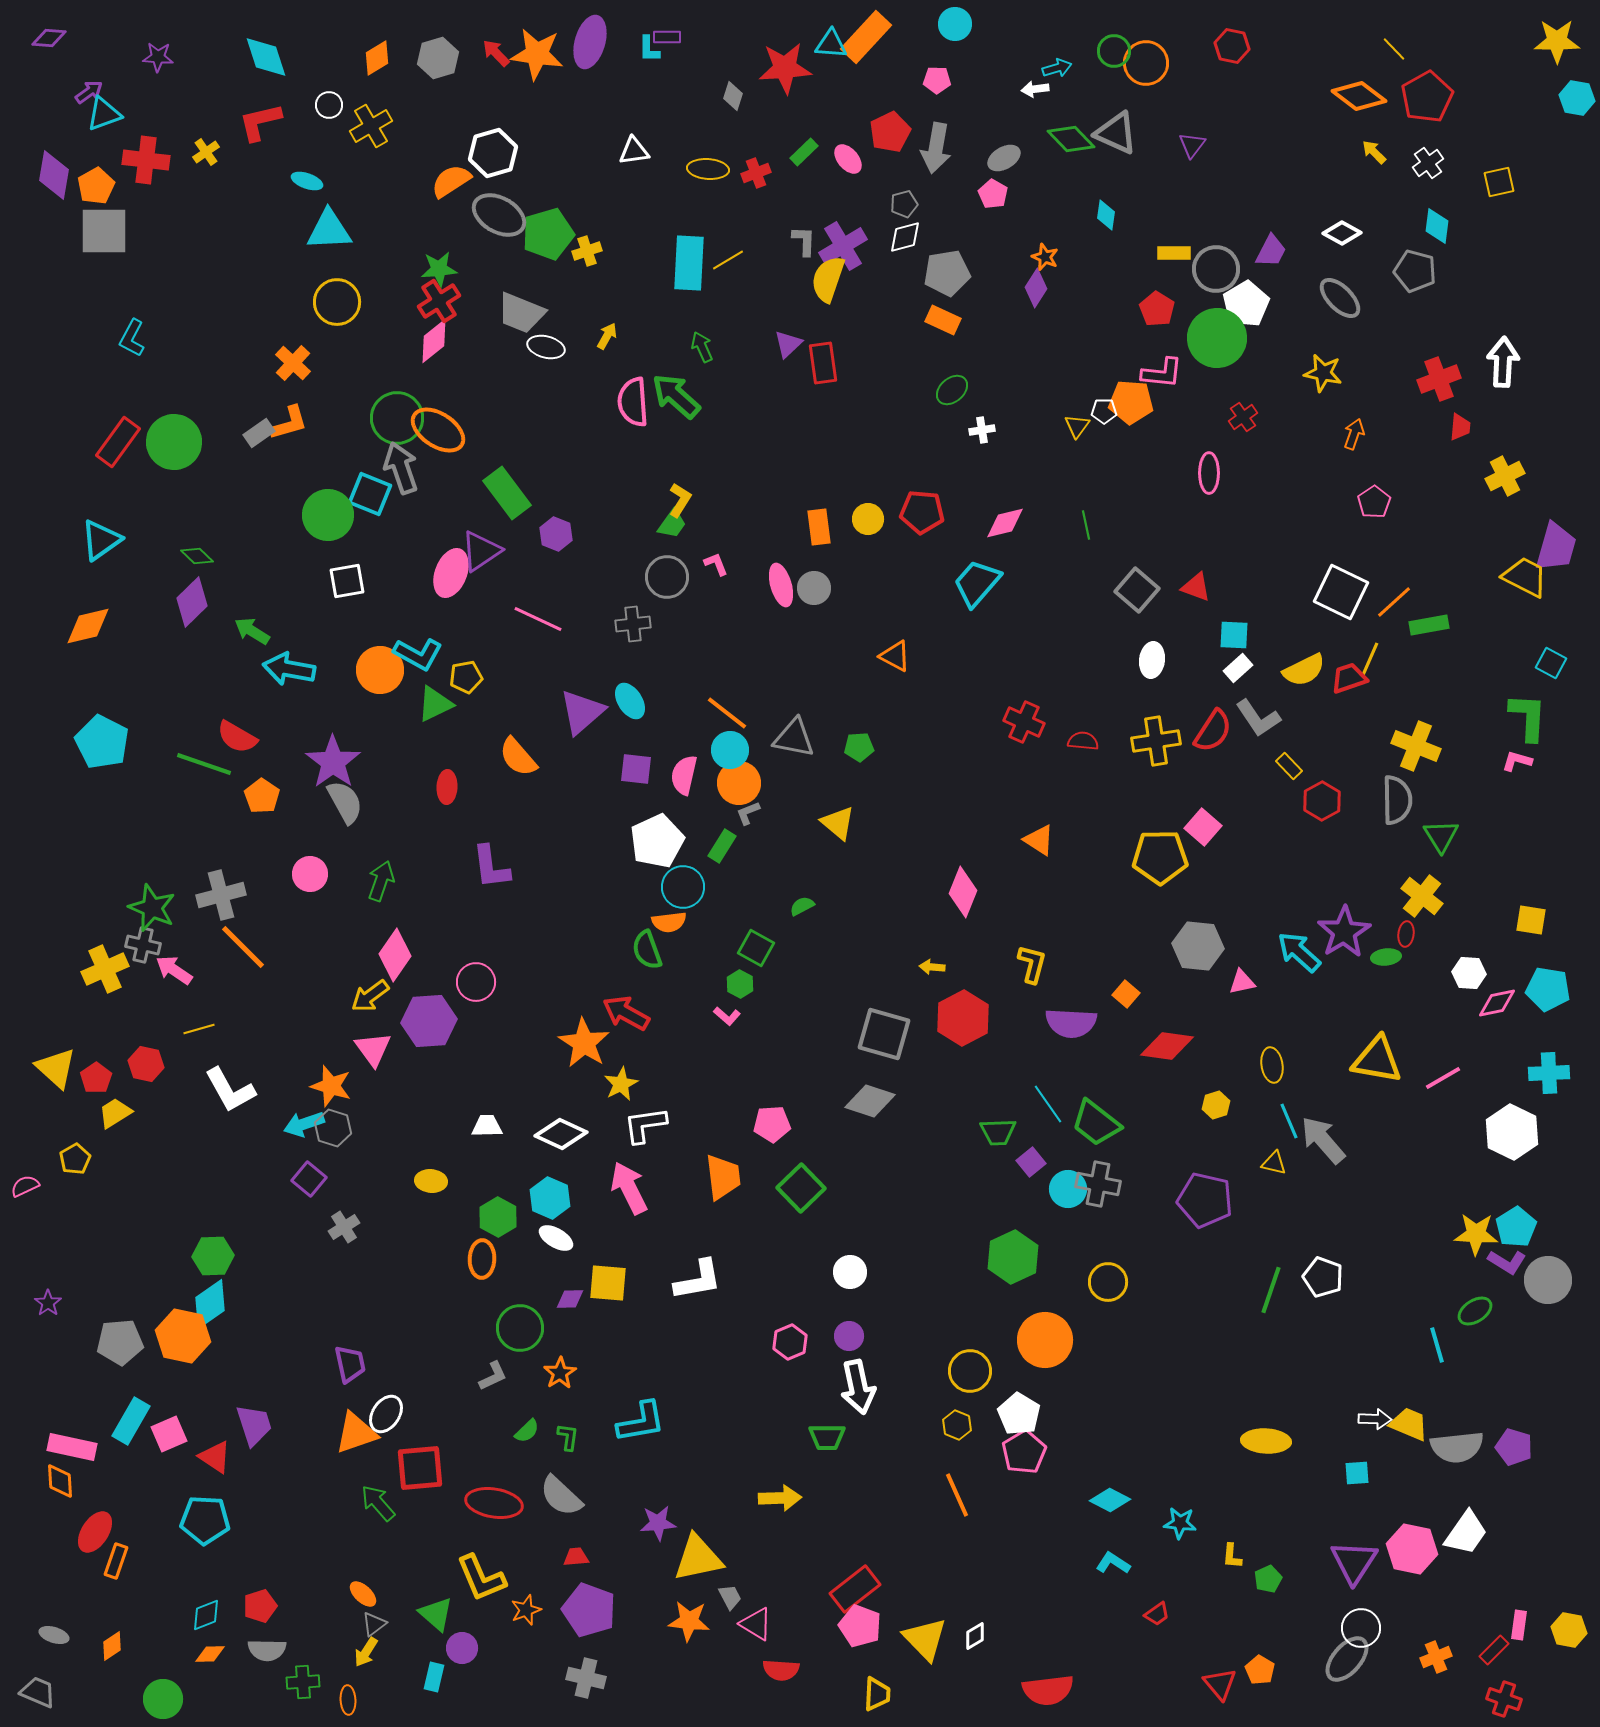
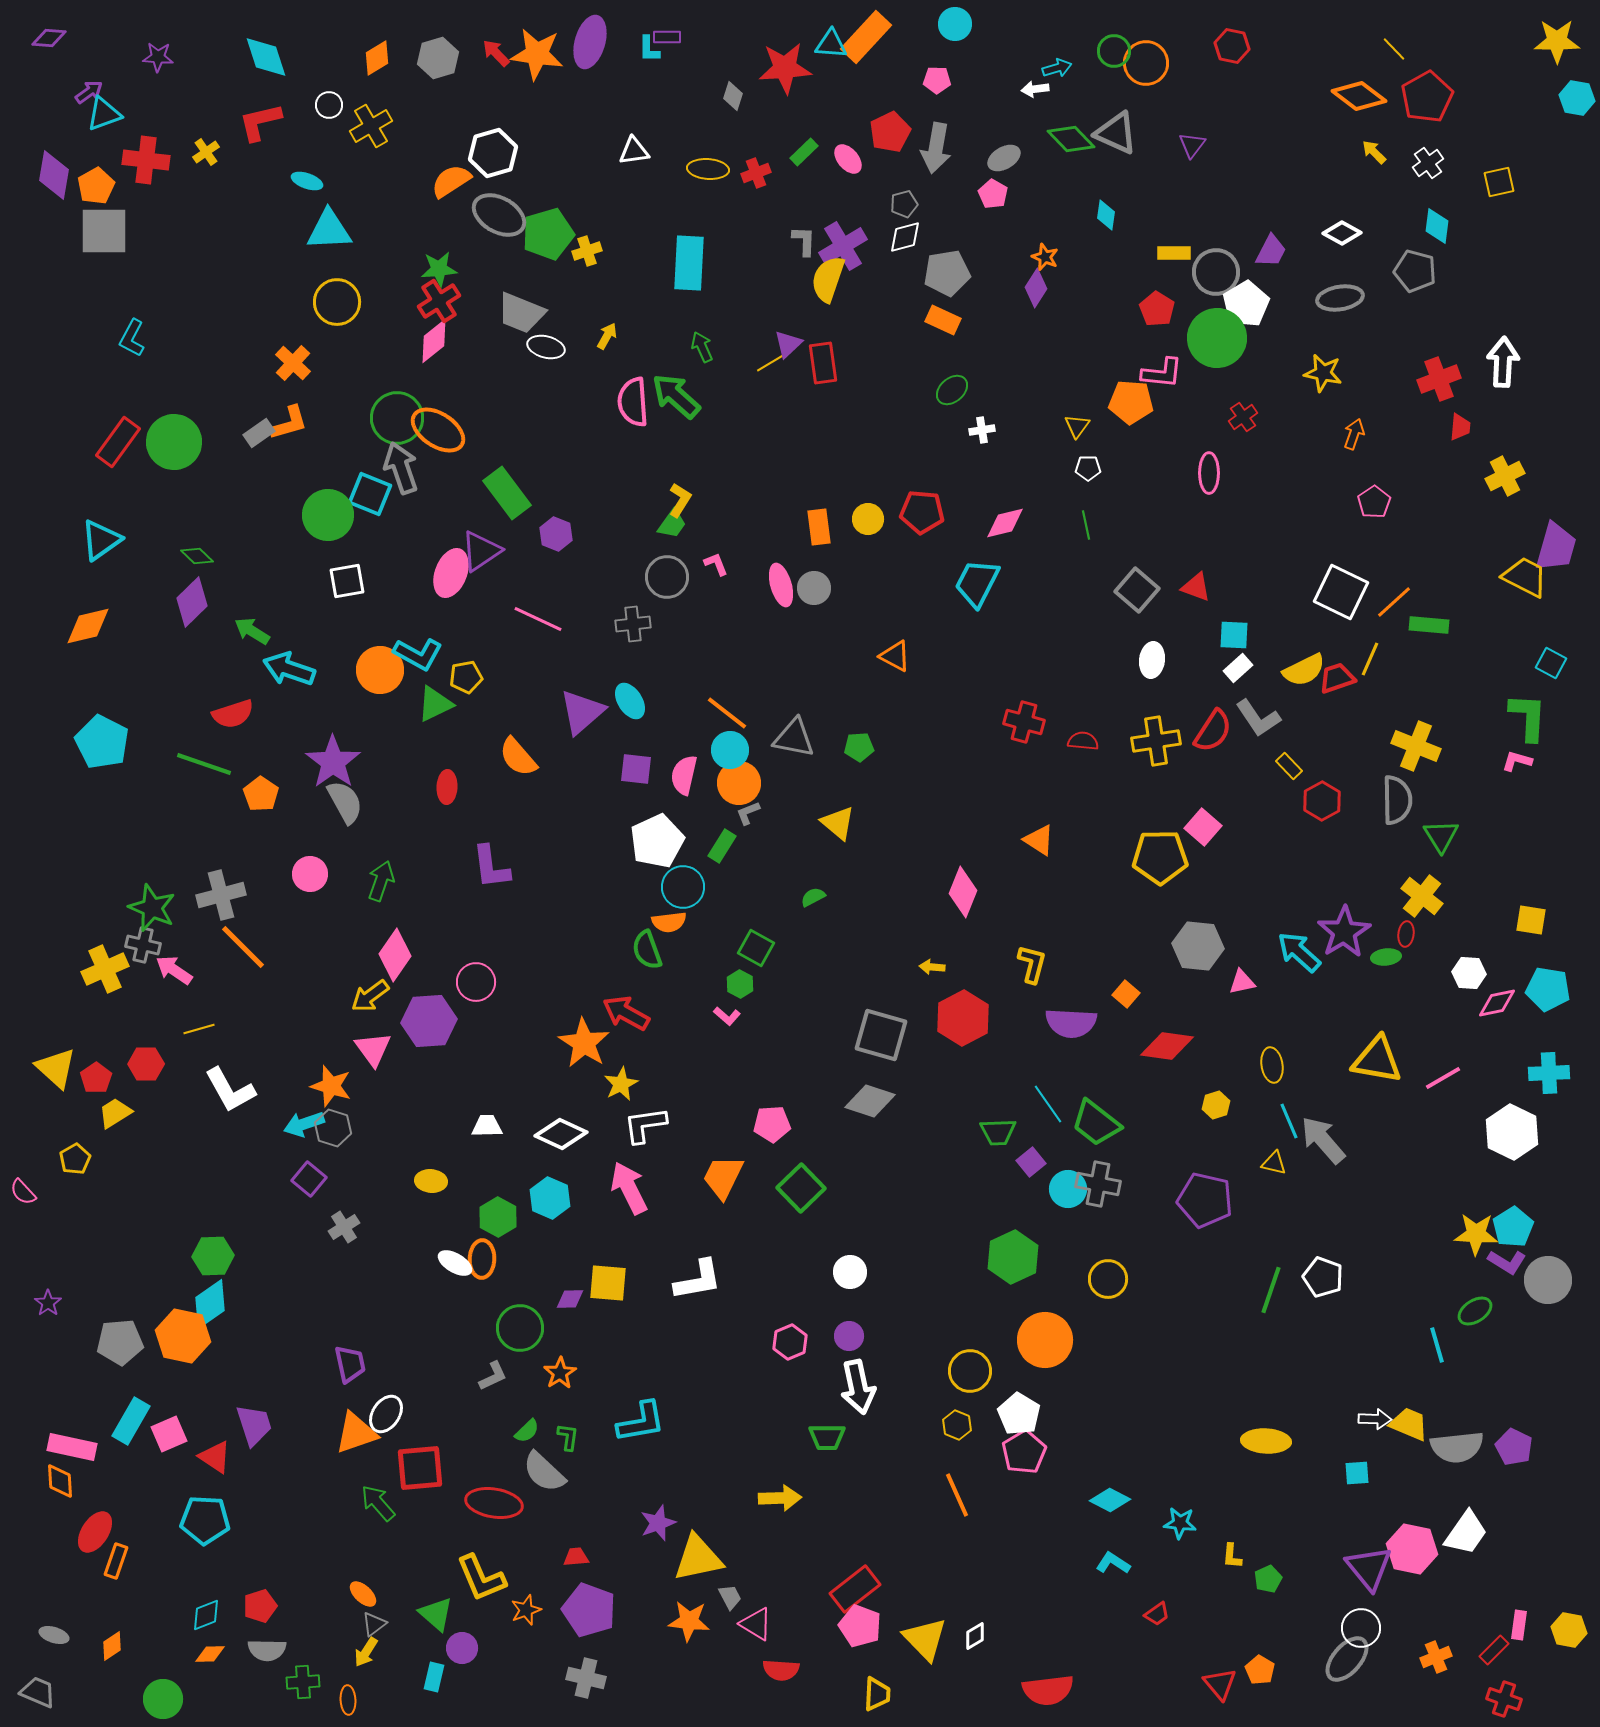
yellow line at (728, 260): moved 44 px right, 102 px down
gray circle at (1216, 269): moved 3 px down
gray ellipse at (1340, 298): rotated 54 degrees counterclockwise
white pentagon at (1104, 411): moved 16 px left, 57 px down
cyan trapezoid at (977, 583): rotated 14 degrees counterclockwise
green rectangle at (1429, 625): rotated 15 degrees clockwise
cyan arrow at (289, 669): rotated 9 degrees clockwise
red trapezoid at (1349, 678): moved 12 px left
red cross at (1024, 722): rotated 9 degrees counterclockwise
red semicircle at (237, 737): moved 4 px left, 23 px up; rotated 48 degrees counterclockwise
orange pentagon at (262, 796): moved 1 px left, 2 px up
green semicircle at (802, 906): moved 11 px right, 9 px up
gray square at (884, 1034): moved 3 px left, 1 px down
red hexagon at (146, 1064): rotated 12 degrees counterclockwise
orange trapezoid at (723, 1177): rotated 147 degrees counterclockwise
pink semicircle at (25, 1186): moved 2 px left, 6 px down; rotated 108 degrees counterclockwise
cyan pentagon at (1516, 1227): moved 3 px left
white ellipse at (556, 1238): moved 101 px left, 25 px down
yellow circle at (1108, 1282): moved 3 px up
purple pentagon at (1514, 1447): rotated 9 degrees clockwise
gray semicircle at (561, 1496): moved 17 px left, 24 px up
purple star at (658, 1523): rotated 15 degrees counterclockwise
purple triangle at (1354, 1562): moved 15 px right, 6 px down; rotated 12 degrees counterclockwise
